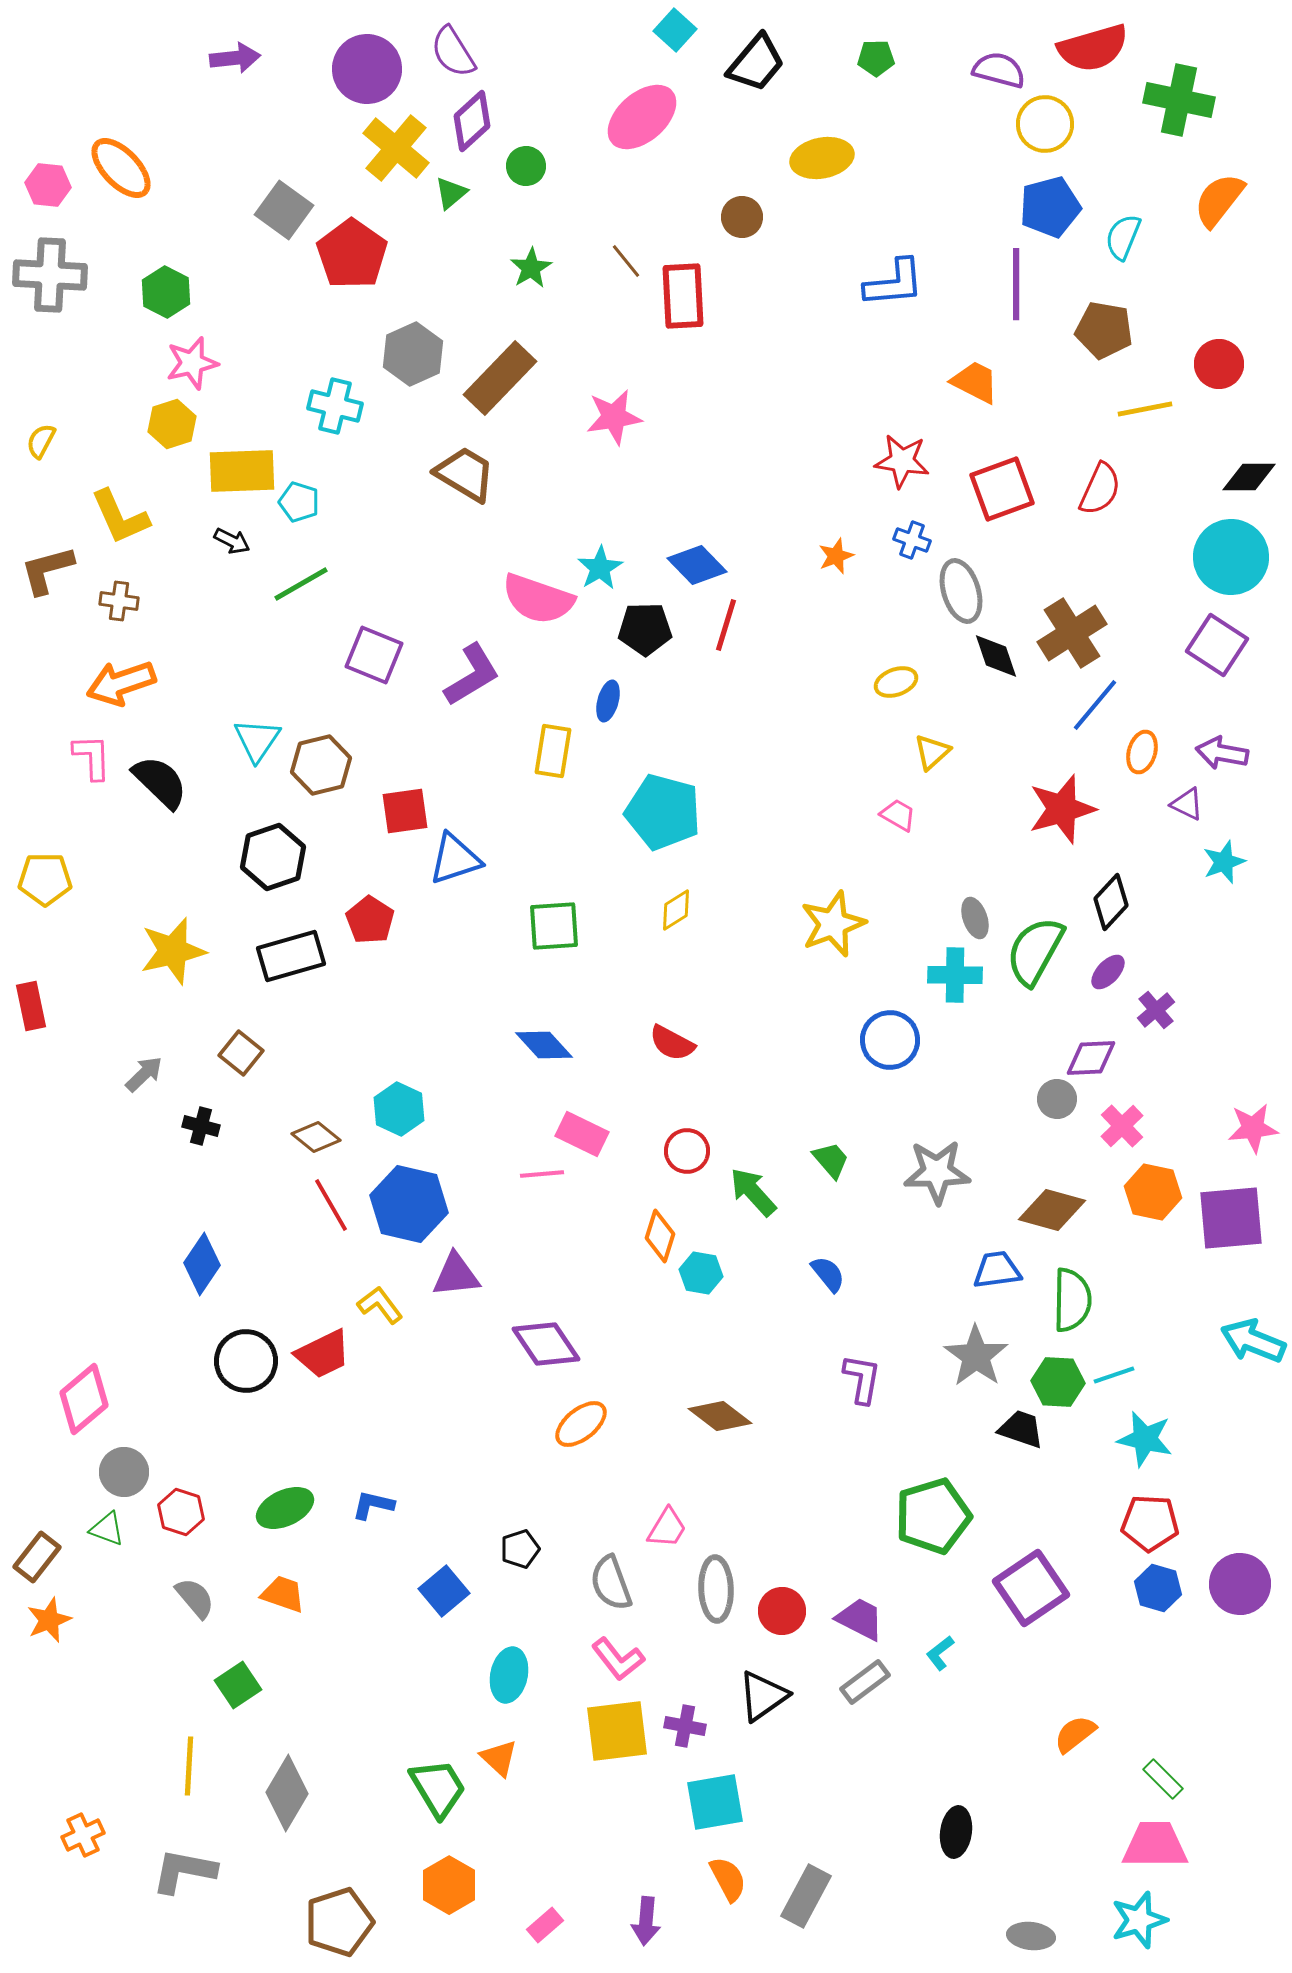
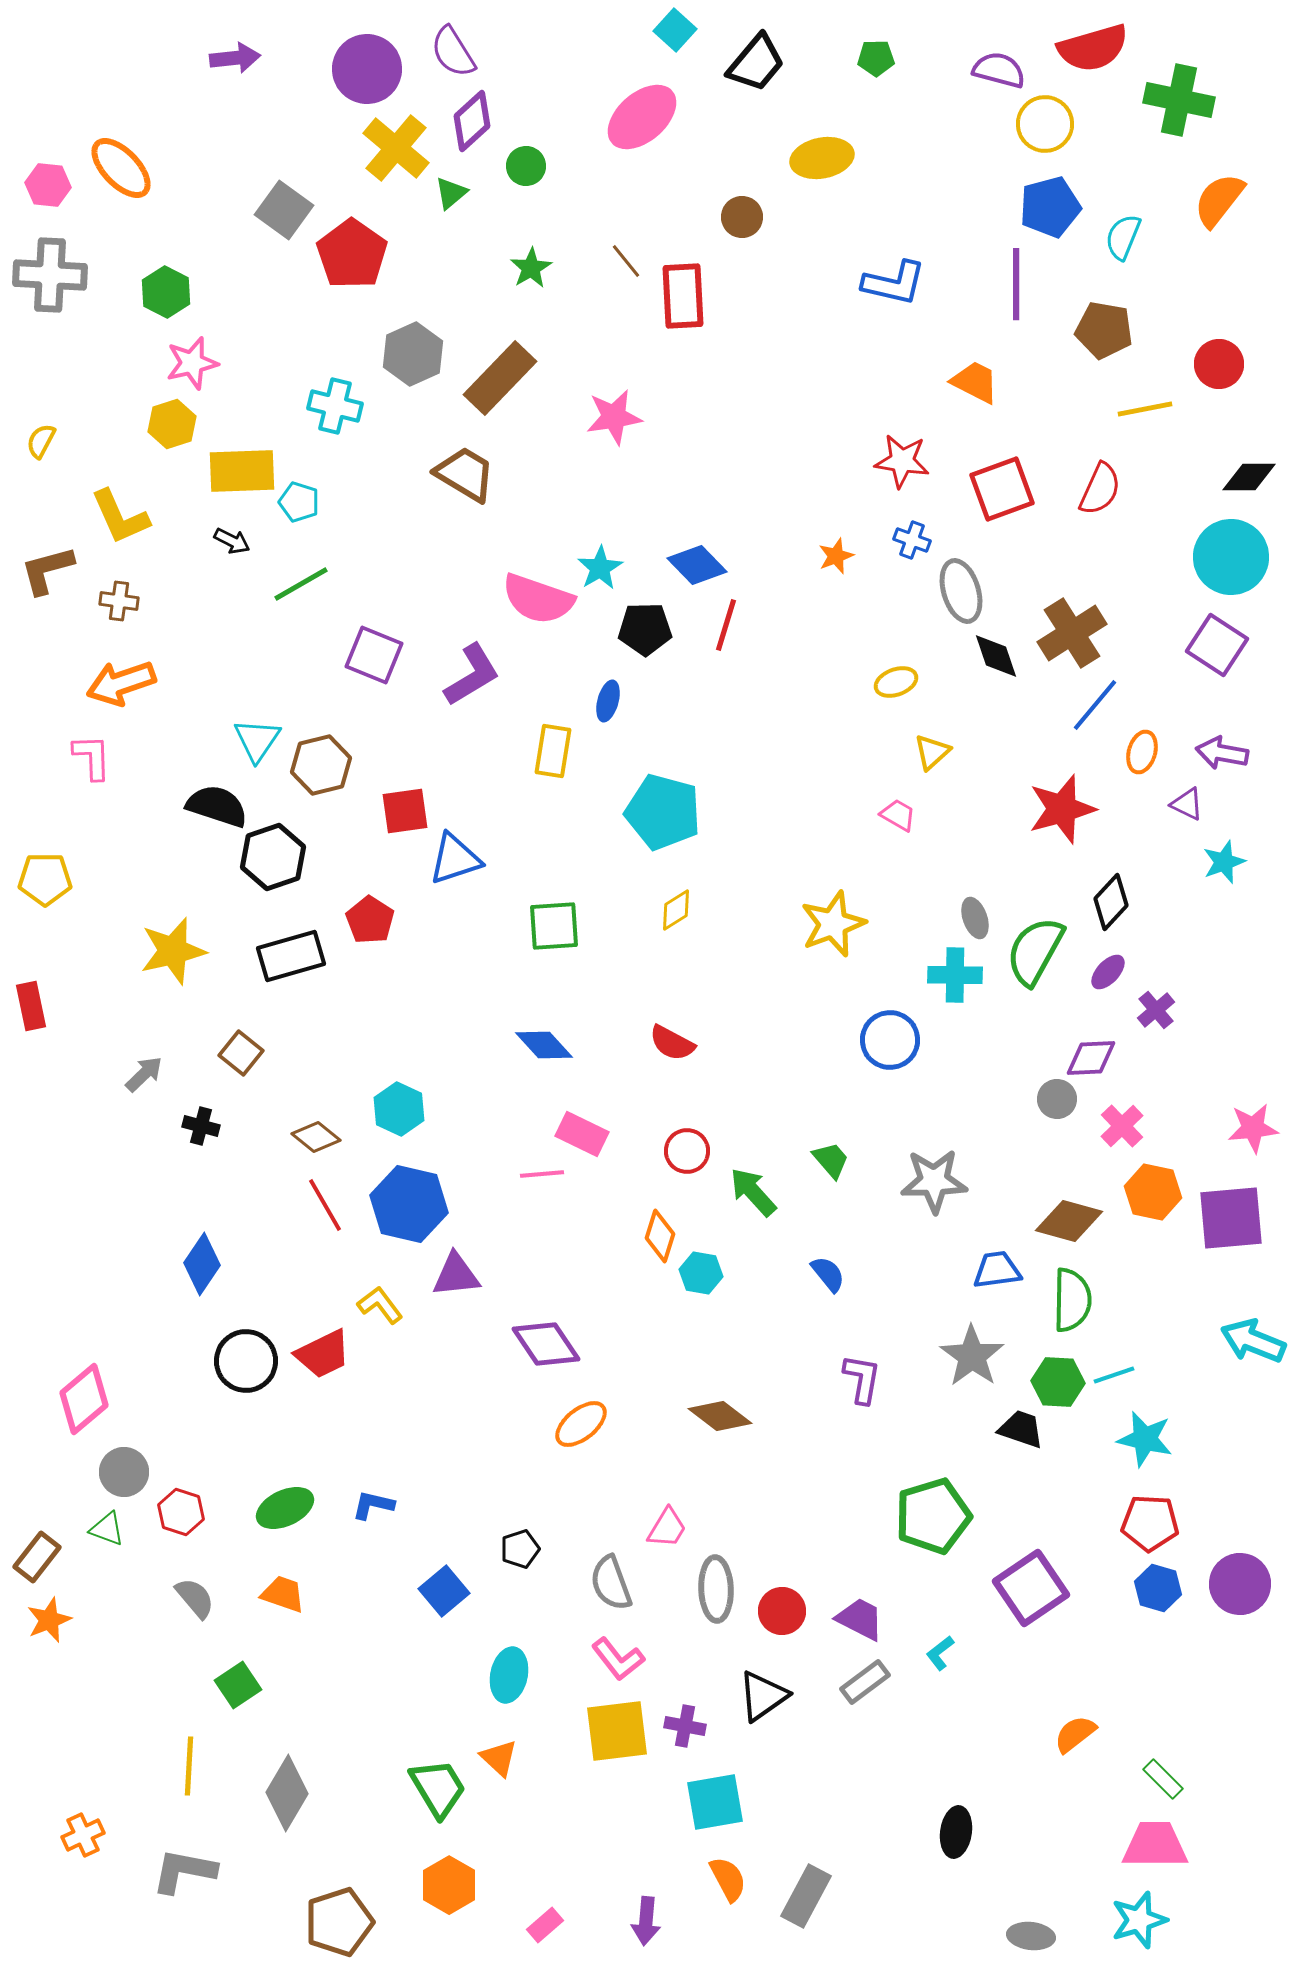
blue L-shape at (894, 283): rotated 18 degrees clockwise
black semicircle at (160, 782): moved 57 px right, 24 px down; rotated 26 degrees counterclockwise
gray star at (937, 1172): moved 3 px left, 9 px down
red line at (331, 1205): moved 6 px left
brown diamond at (1052, 1210): moved 17 px right, 11 px down
gray star at (976, 1356): moved 4 px left
